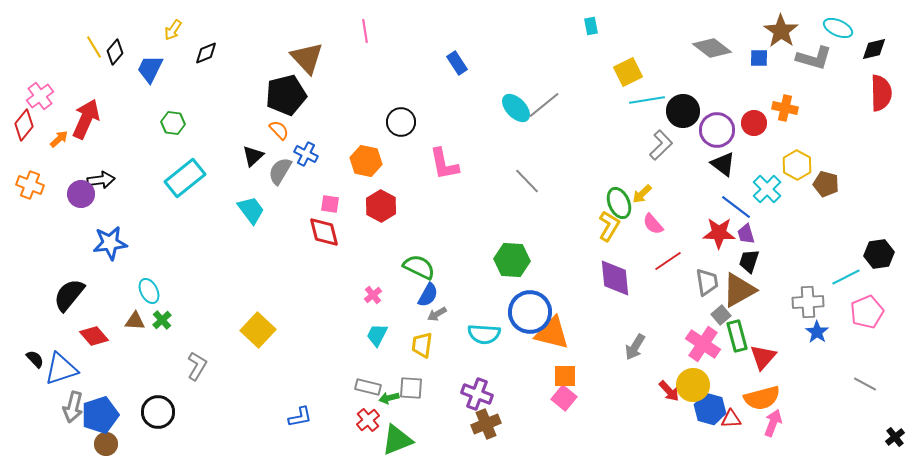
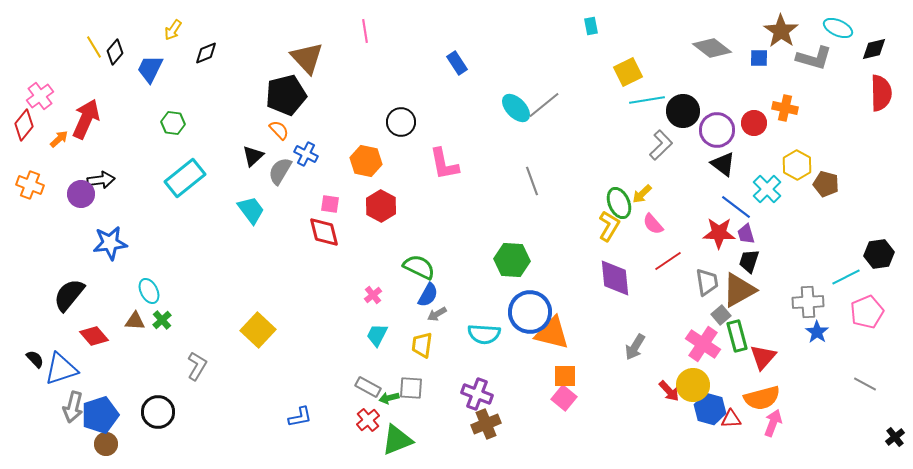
gray line at (527, 181): moved 5 px right; rotated 24 degrees clockwise
gray rectangle at (368, 387): rotated 15 degrees clockwise
